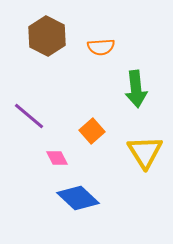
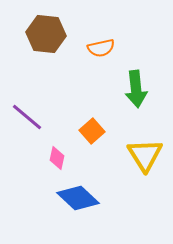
brown hexagon: moved 1 px left, 2 px up; rotated 21 degrees counterclockwise
orange semicircle: moved 1 px down; rotated 8 degrees counterclockwise
purple line: moved 2 px left, 1 px down
yellow triangle: moved 3 px down
pink diamond: rotated 40 degrees clockwise
